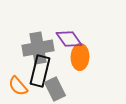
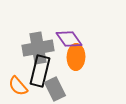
orange ellipse: moved 4 px left
